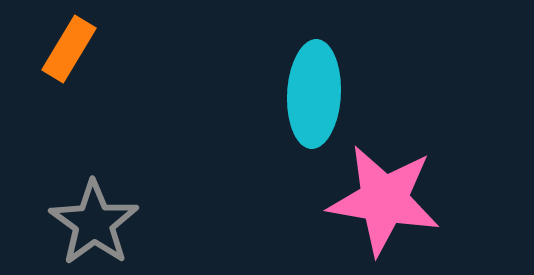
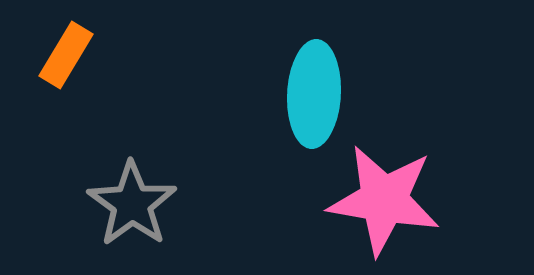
orange rectangle: moved 3 px left, 6 px down
gray star: moved 38 px right, 19 px up
